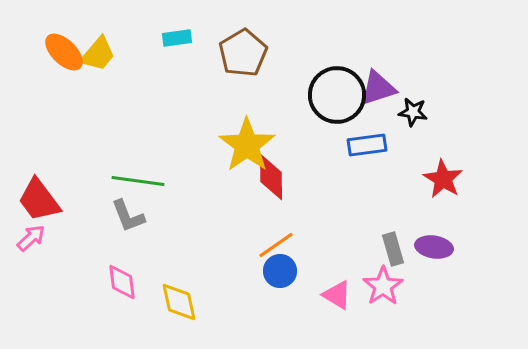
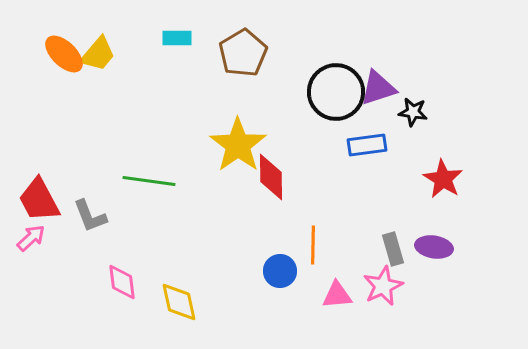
cyan rectangle: rotated 8 degrees clockwise
orange ellipse: moved 2 px down
black circle: moved 1 px left, 3 px up
yellow star: moved 9 px left
green line: moved 11 px right
red trapezoid: rotated 9 degrees clockwise
gray L-shape: moved 38 px left
orange line: moved 37 px right; rotated 54 degrees counterclockwise
pink star: rotated 9 degrees clockwise
pink triangle: rotated 36 degrees counterclockwise
